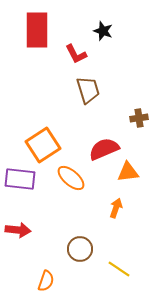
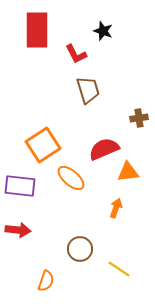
purple rectangle: moved 7 px down
